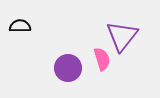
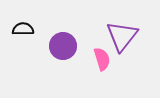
black semicircle: moved 3 px right, 3 px down
purple circle: moved 5 px left, 22 px up
